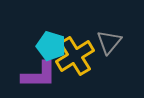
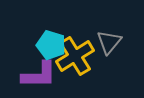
cyan pentagon: moved 1 px up
